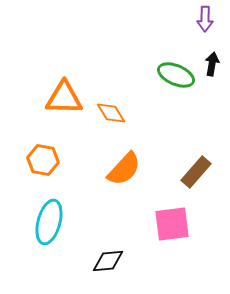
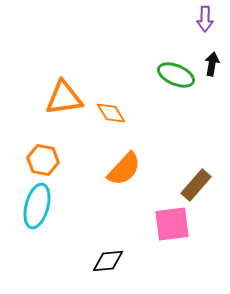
orange triangle: rotated 9 degrees counterclockwise
brown rectangle: moved 13 px down
cyan ellipse: moved 12 px left, 16 px up
